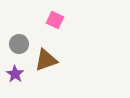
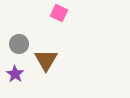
pink square: moved 4 px right, 7 px up
brown triangle: rotated 40 degrees counterclockwise
